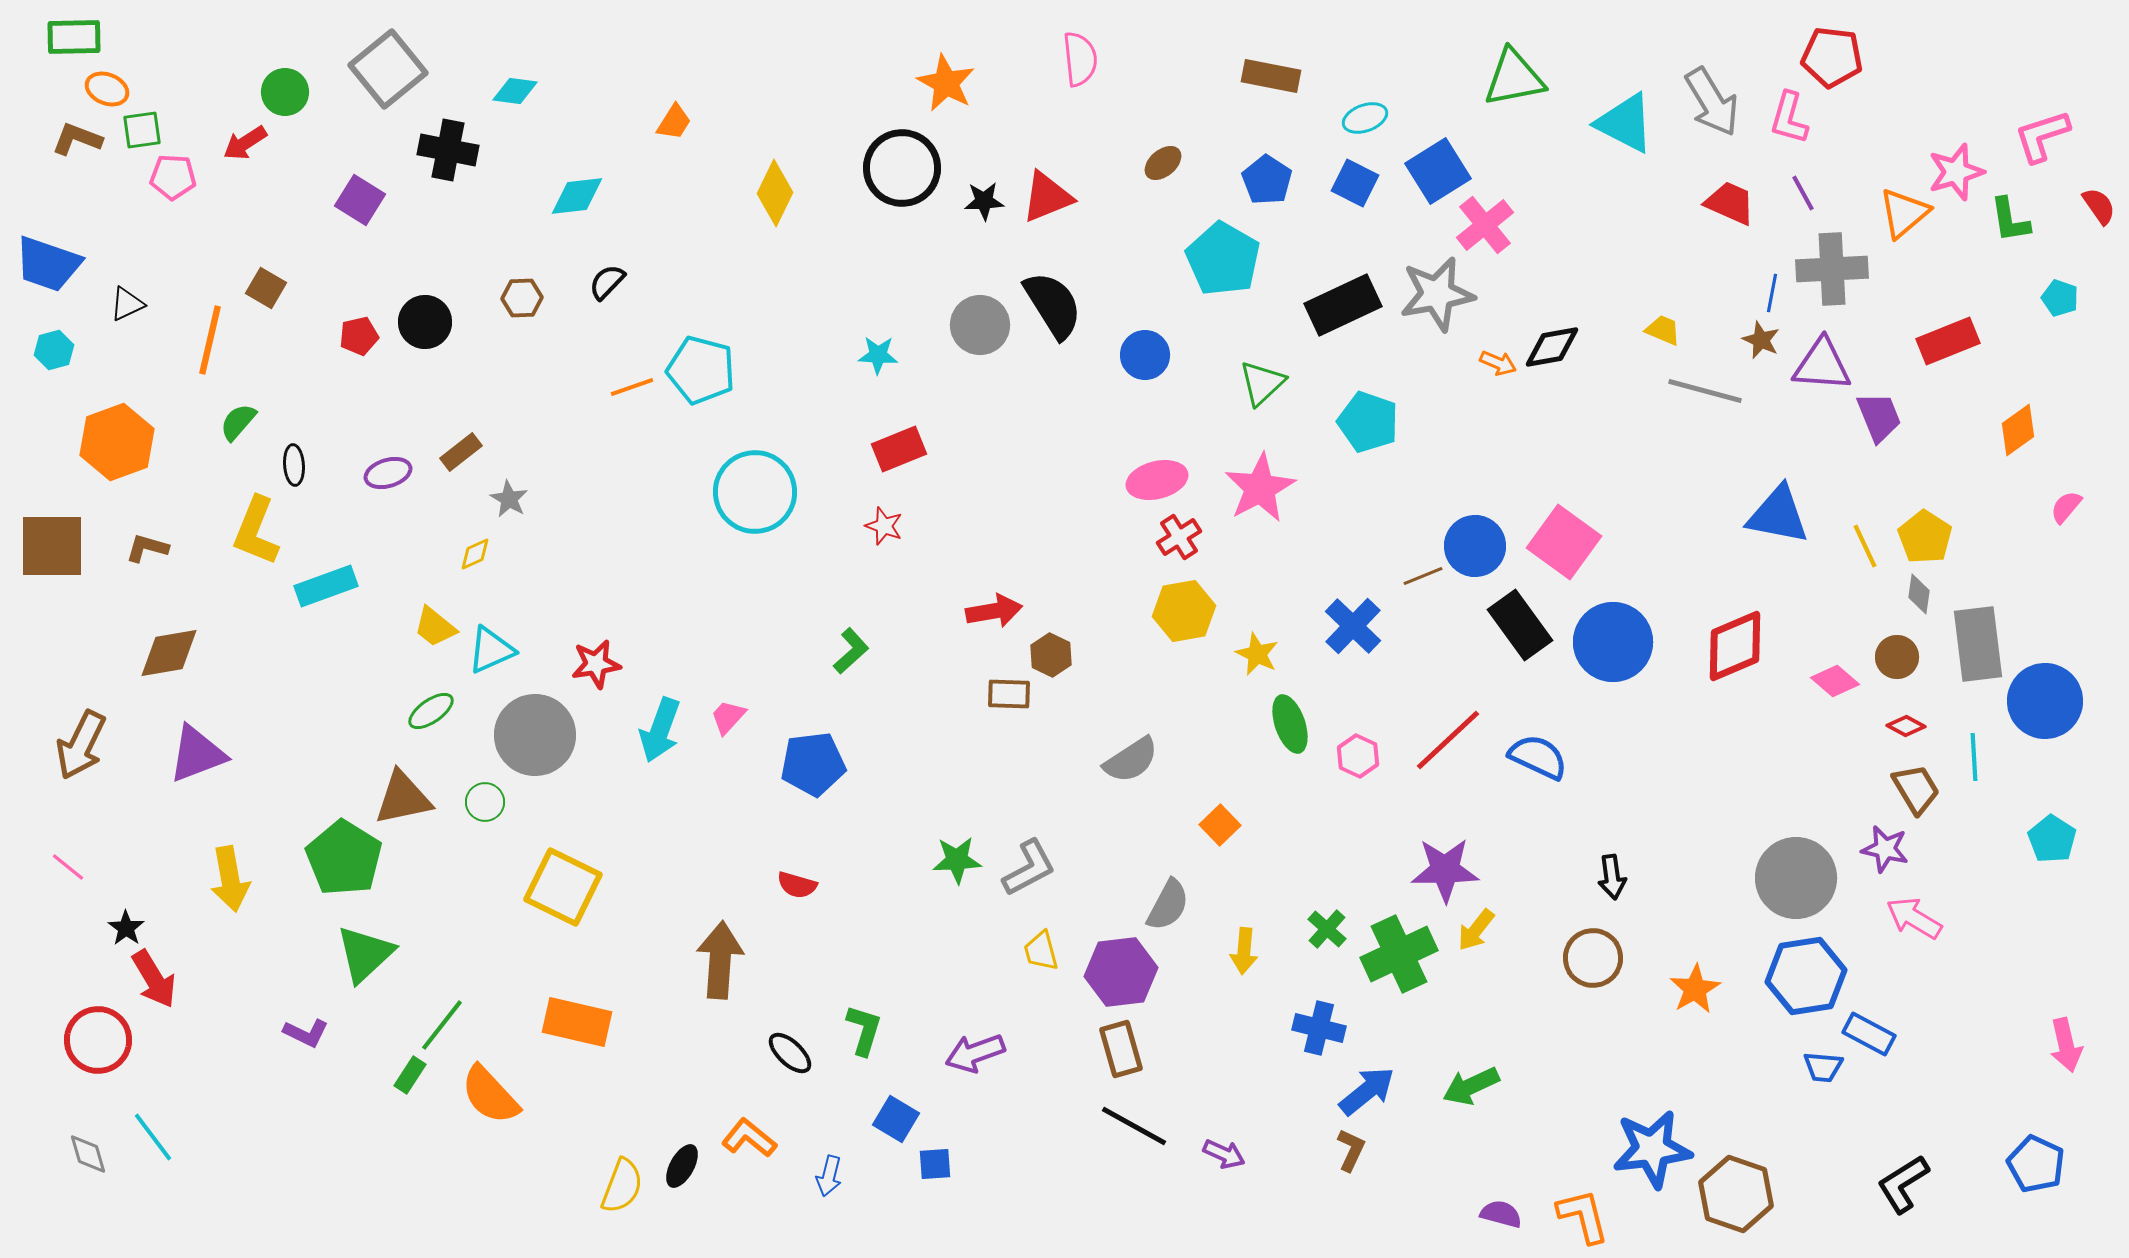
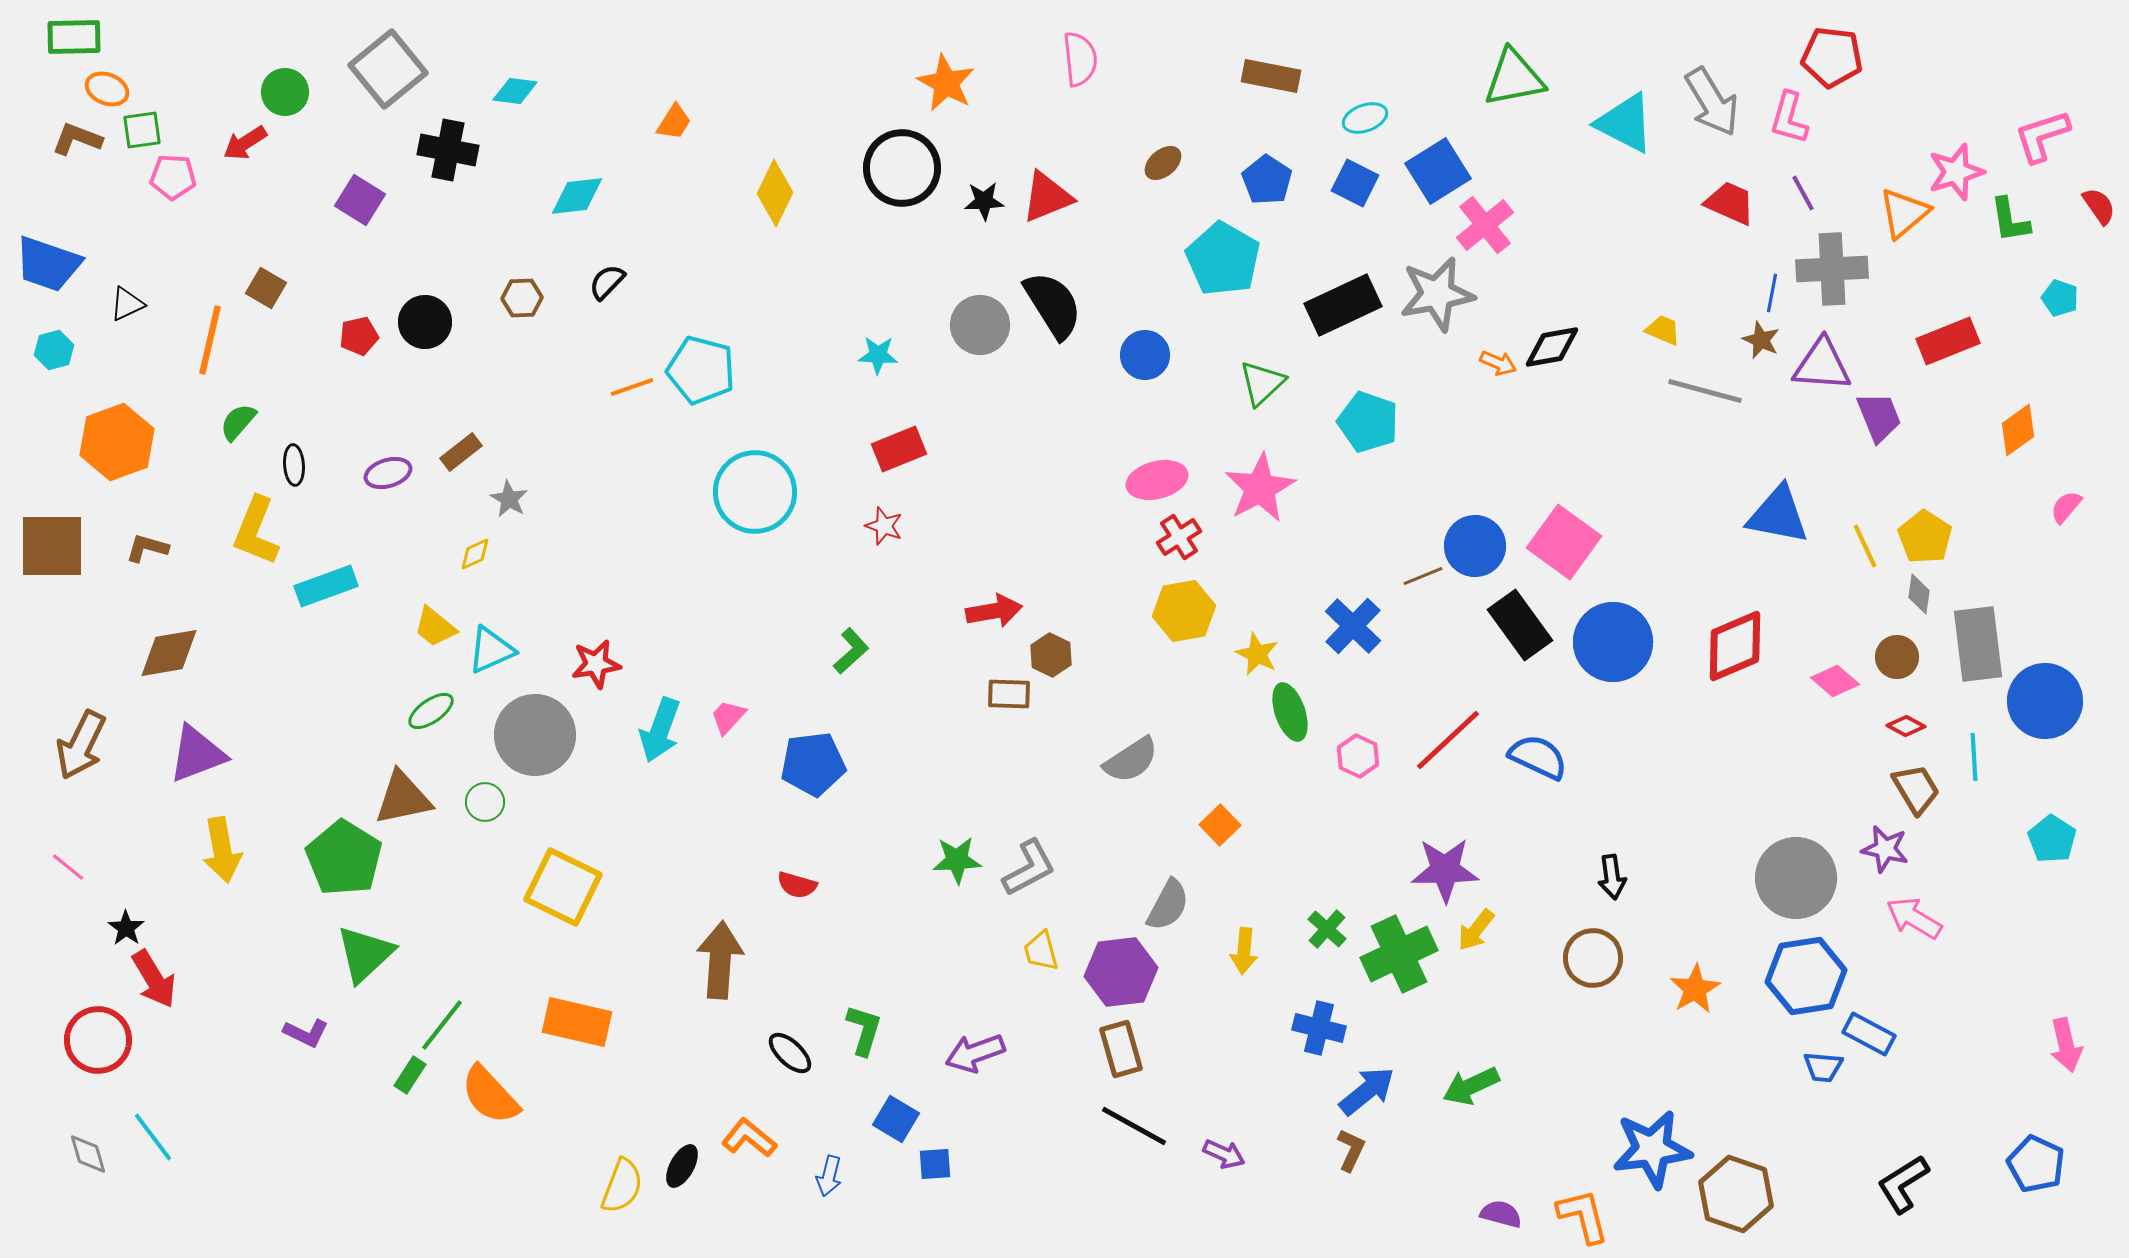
green ellipse at (1290, 724): moved 12 px up
yellow arrow at (230, 879): moved 8 px left, 29 px up
